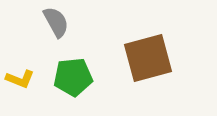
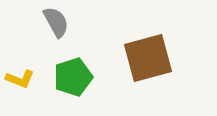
green pentagon: rotated 12 degrees counterclockwise
